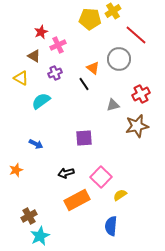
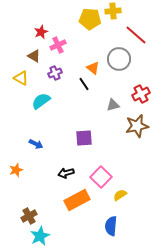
yellow cross: rotated 28 degrees clockwise
